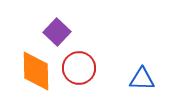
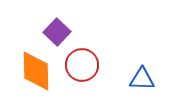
red circle: moved 3 px right, 3 px up
